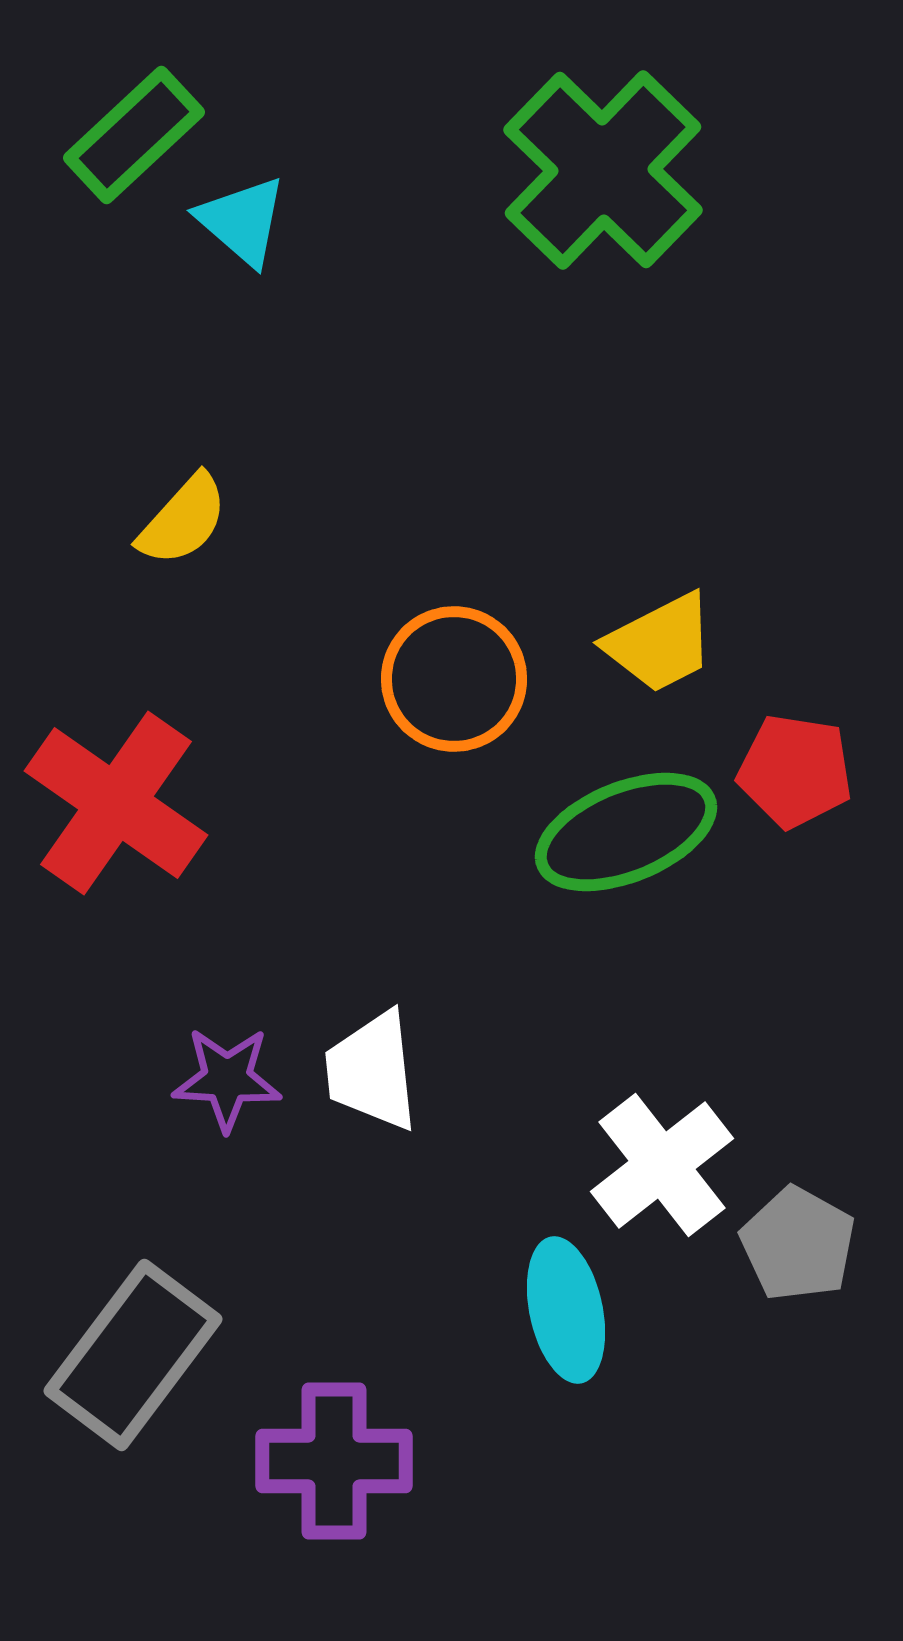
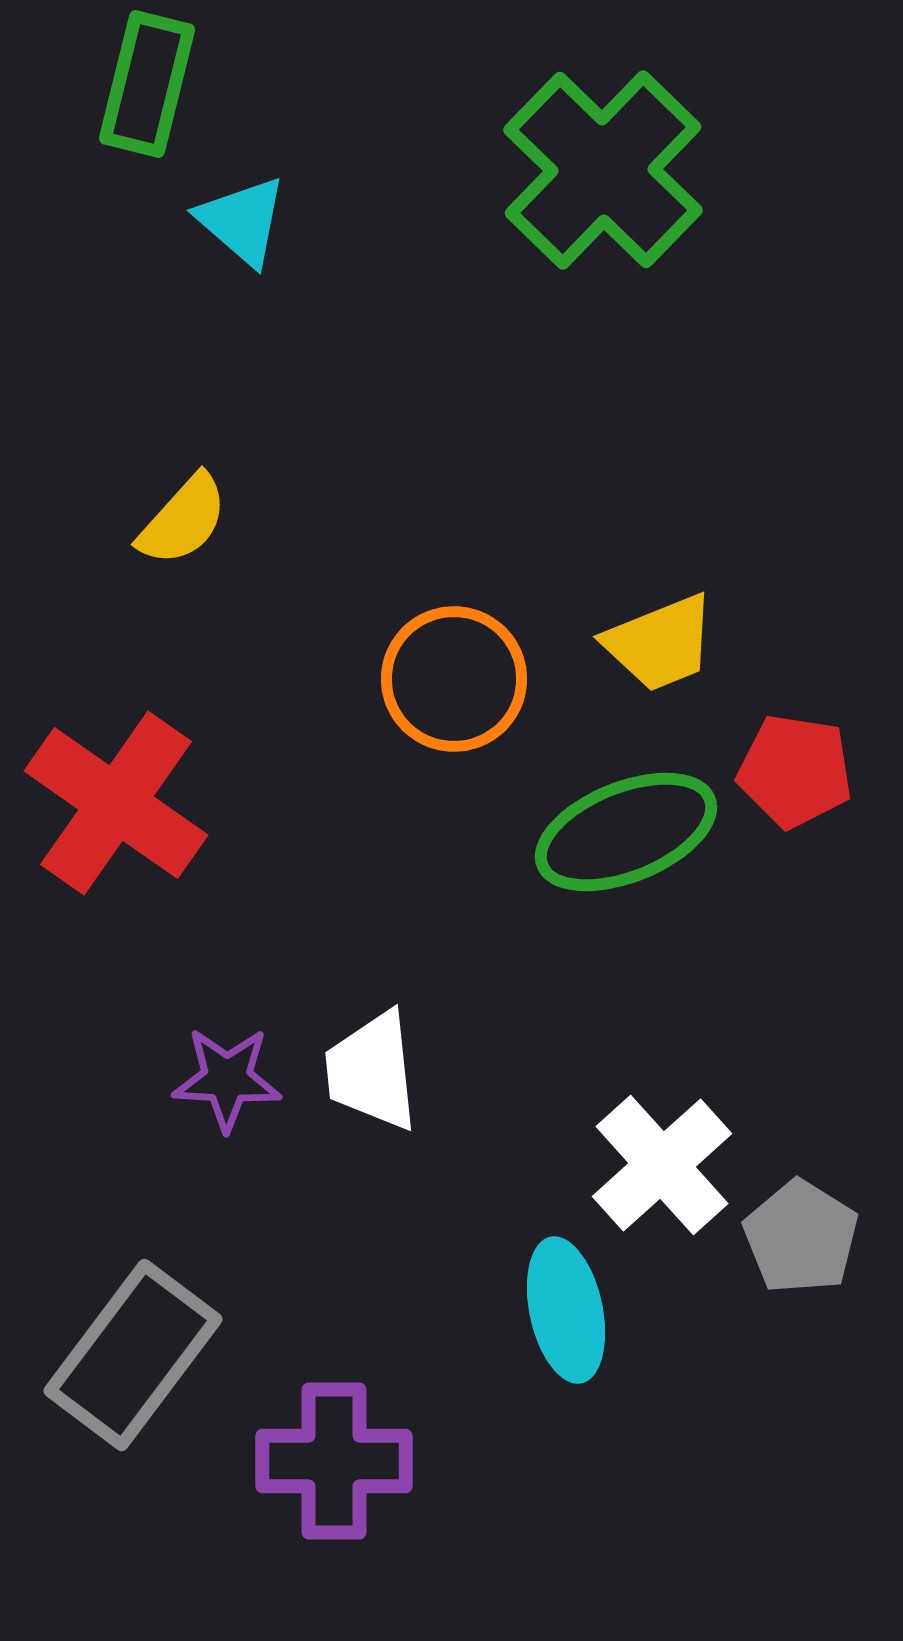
green rectangle: moved 13 px right, 51 px up; rotated 33 degrees counterclockwise
yellow trapezoid: rotated 5 degrees clockwise
white cross: rotated 4 degrees counterclockwise
gray pentagon: moved 3 px right, 7 px up; rotated 3 degrees clockwise
